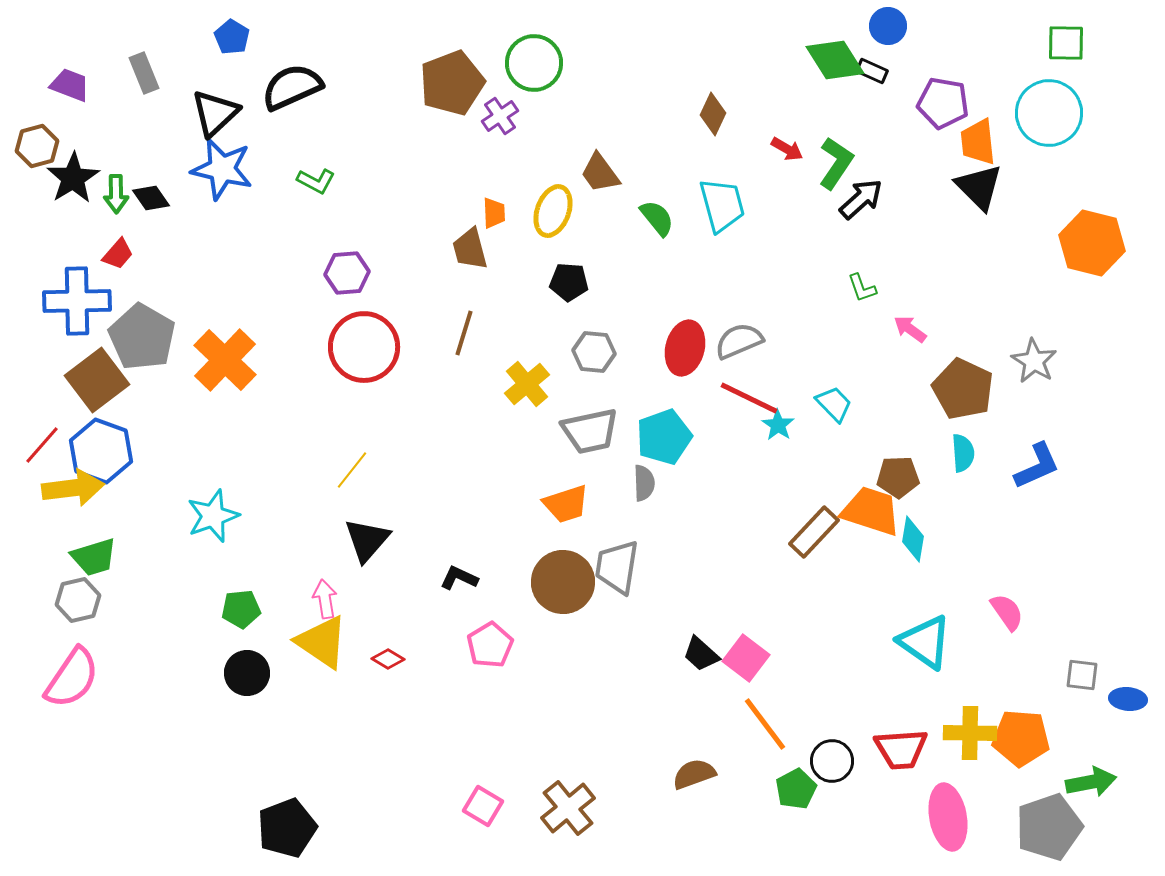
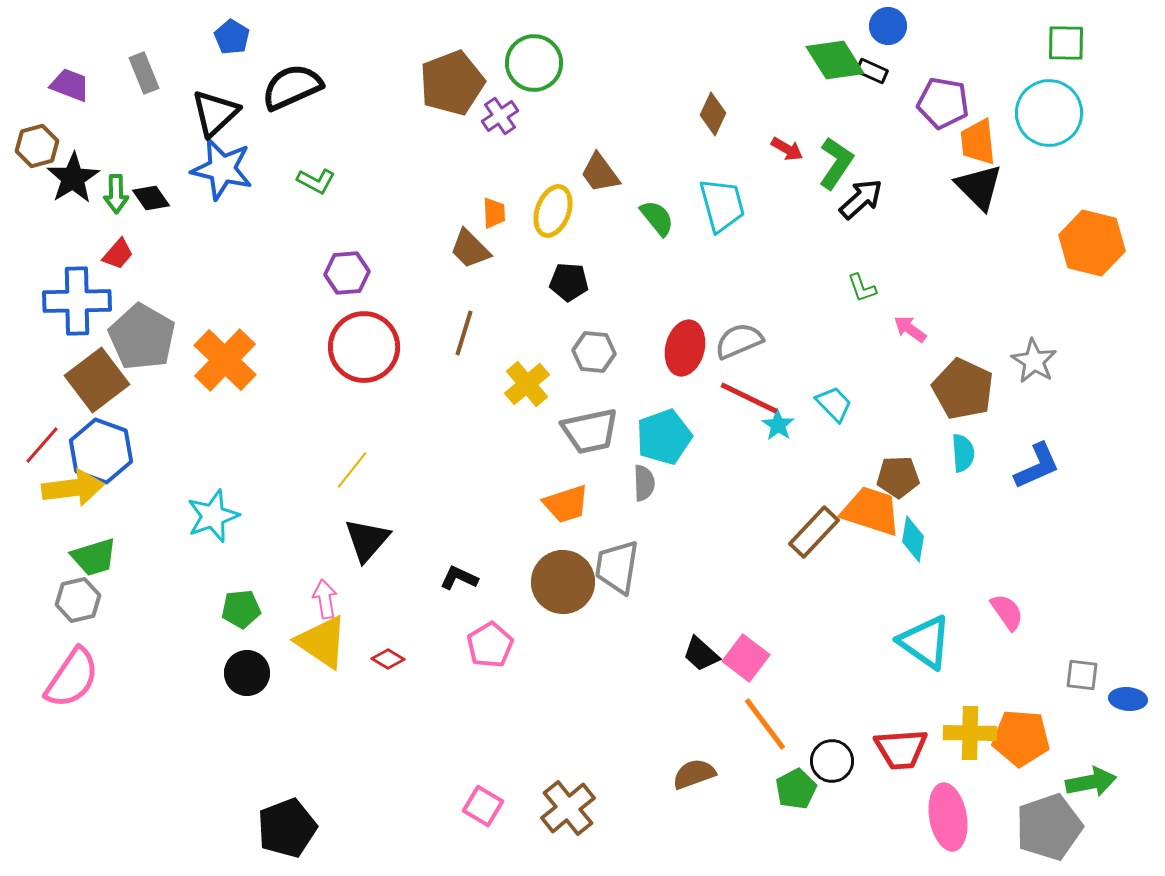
brown trapezoid at (470, 249): rotated 30 degrees counterclockwise
